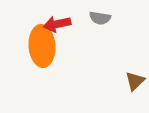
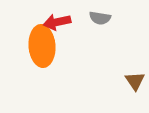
red arrow: moved 2 px up
brown triangle: rotated 20 degrees counterclockwise
